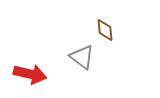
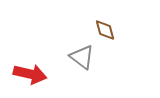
brown diamond: rotated 10 degrees counterclockwise
